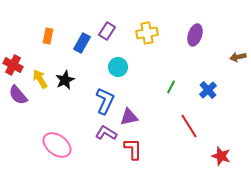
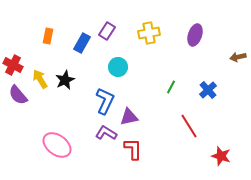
yellow cross: moved 2 px right
